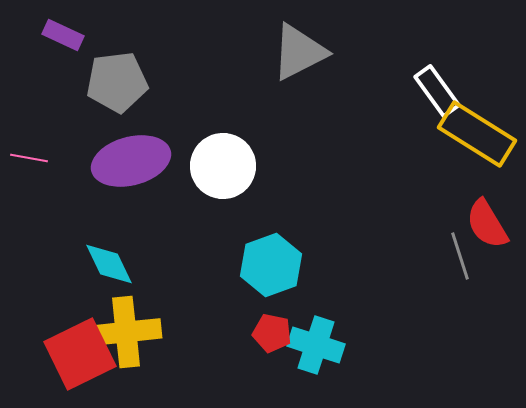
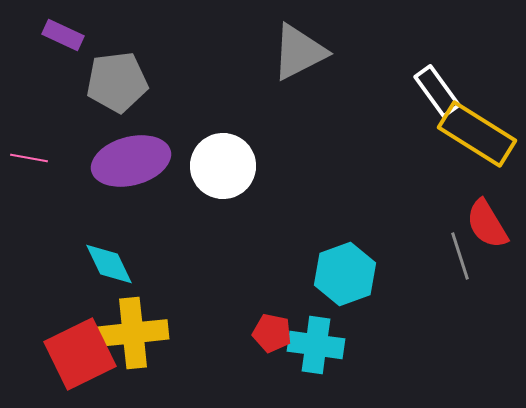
cyan hexagon: moved 74 px right, 9 px down
yellow cross: moved 7 px right, 1 px down
cyan cross: rotated 10 degrees counterclockwise
